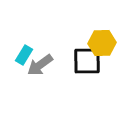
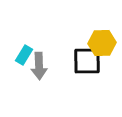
gray arrow: moved 1 px left, 1 px down; rotated 56 degrees counterclockwise
